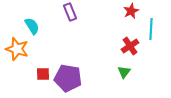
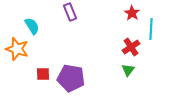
red star: moved 1 px right, 2 px down; rotated 14 degrees counterclockwise
red cross: moved 1 px right, 1 px down
green triangle: moved 4 px right, 2 px up
purple pentagon: moved 3 px right
